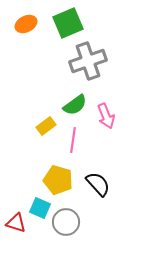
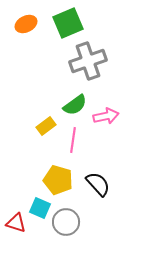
pink arrow: rotated 80 degrees counterclockwise
